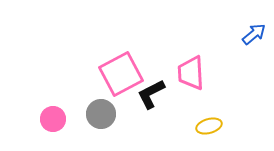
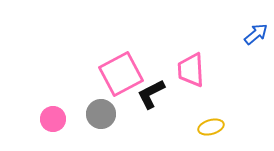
blue arrow: moved 2 px right
pink trapezoid: moved 3 px up
yellow ellipse: moved 2 px right, 1 px down
